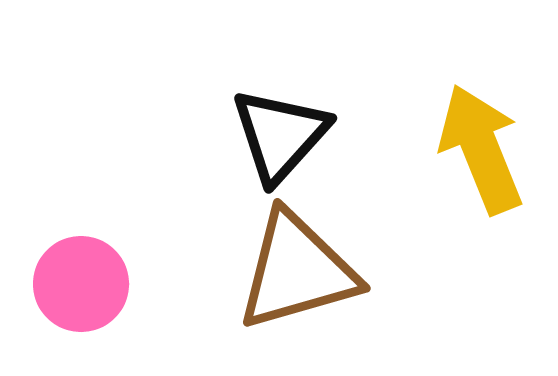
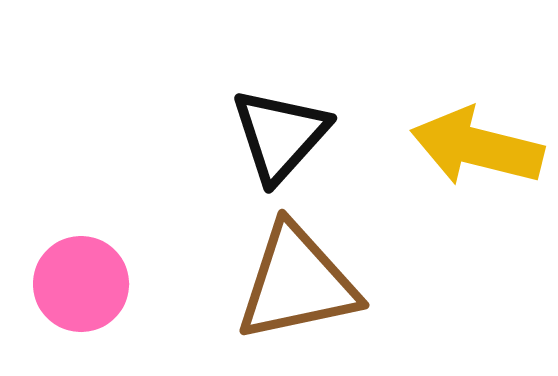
yellow arrow: moved 4 px left, 2 px up; rotated 54 degrees counterclockwise
brown triangle: moved 12 px down; rotated 4 degrees clockwise
